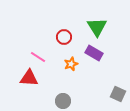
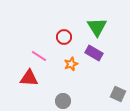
pink line: moved 1 px right, 1 px up
